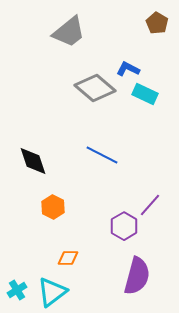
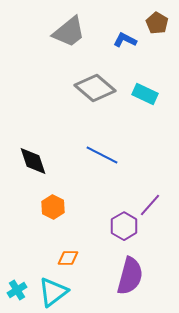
blue L-shape: moved 3 px left, 29 px up
purple semicircle: moved 7 px left
cyan triangle: moved 1 px right
